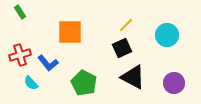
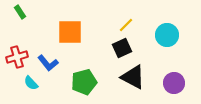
red cross: moved 3 px left, 2 px down
green pentagon: moved 1 px up; rotated 30 degrees clockwise
